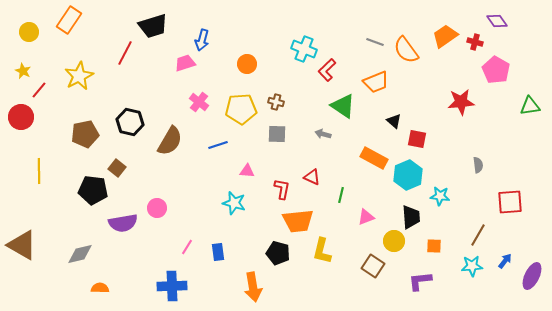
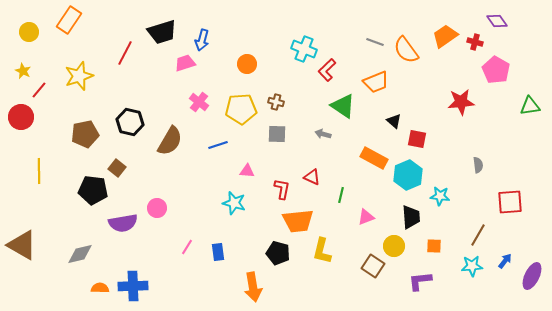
black trapezoid at (153, 26): moved 9 px right, 6 px down
yellow star at (79, 76): rotated 8 degrees clockwise
yellow circle at (394, 241): moved 5 px down
blue cross at (172, 286): moved 39 px left
